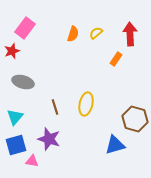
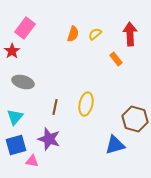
yellow semicircle: moved 1 px left, 1 px down
red star: rotated 14 degrees counterclockwise
orange rectangle: rotated 72 degrees counterclockwise
brown line: rotated 28 degrees clockwise
